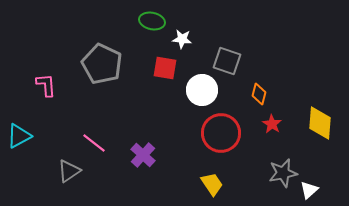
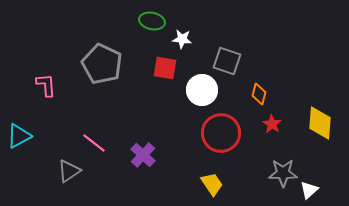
gray star: rotated 12 degrees clockwise
